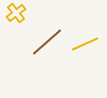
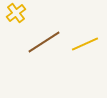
brown line: moved 3 px left; rotated 8 degrees clockwise
